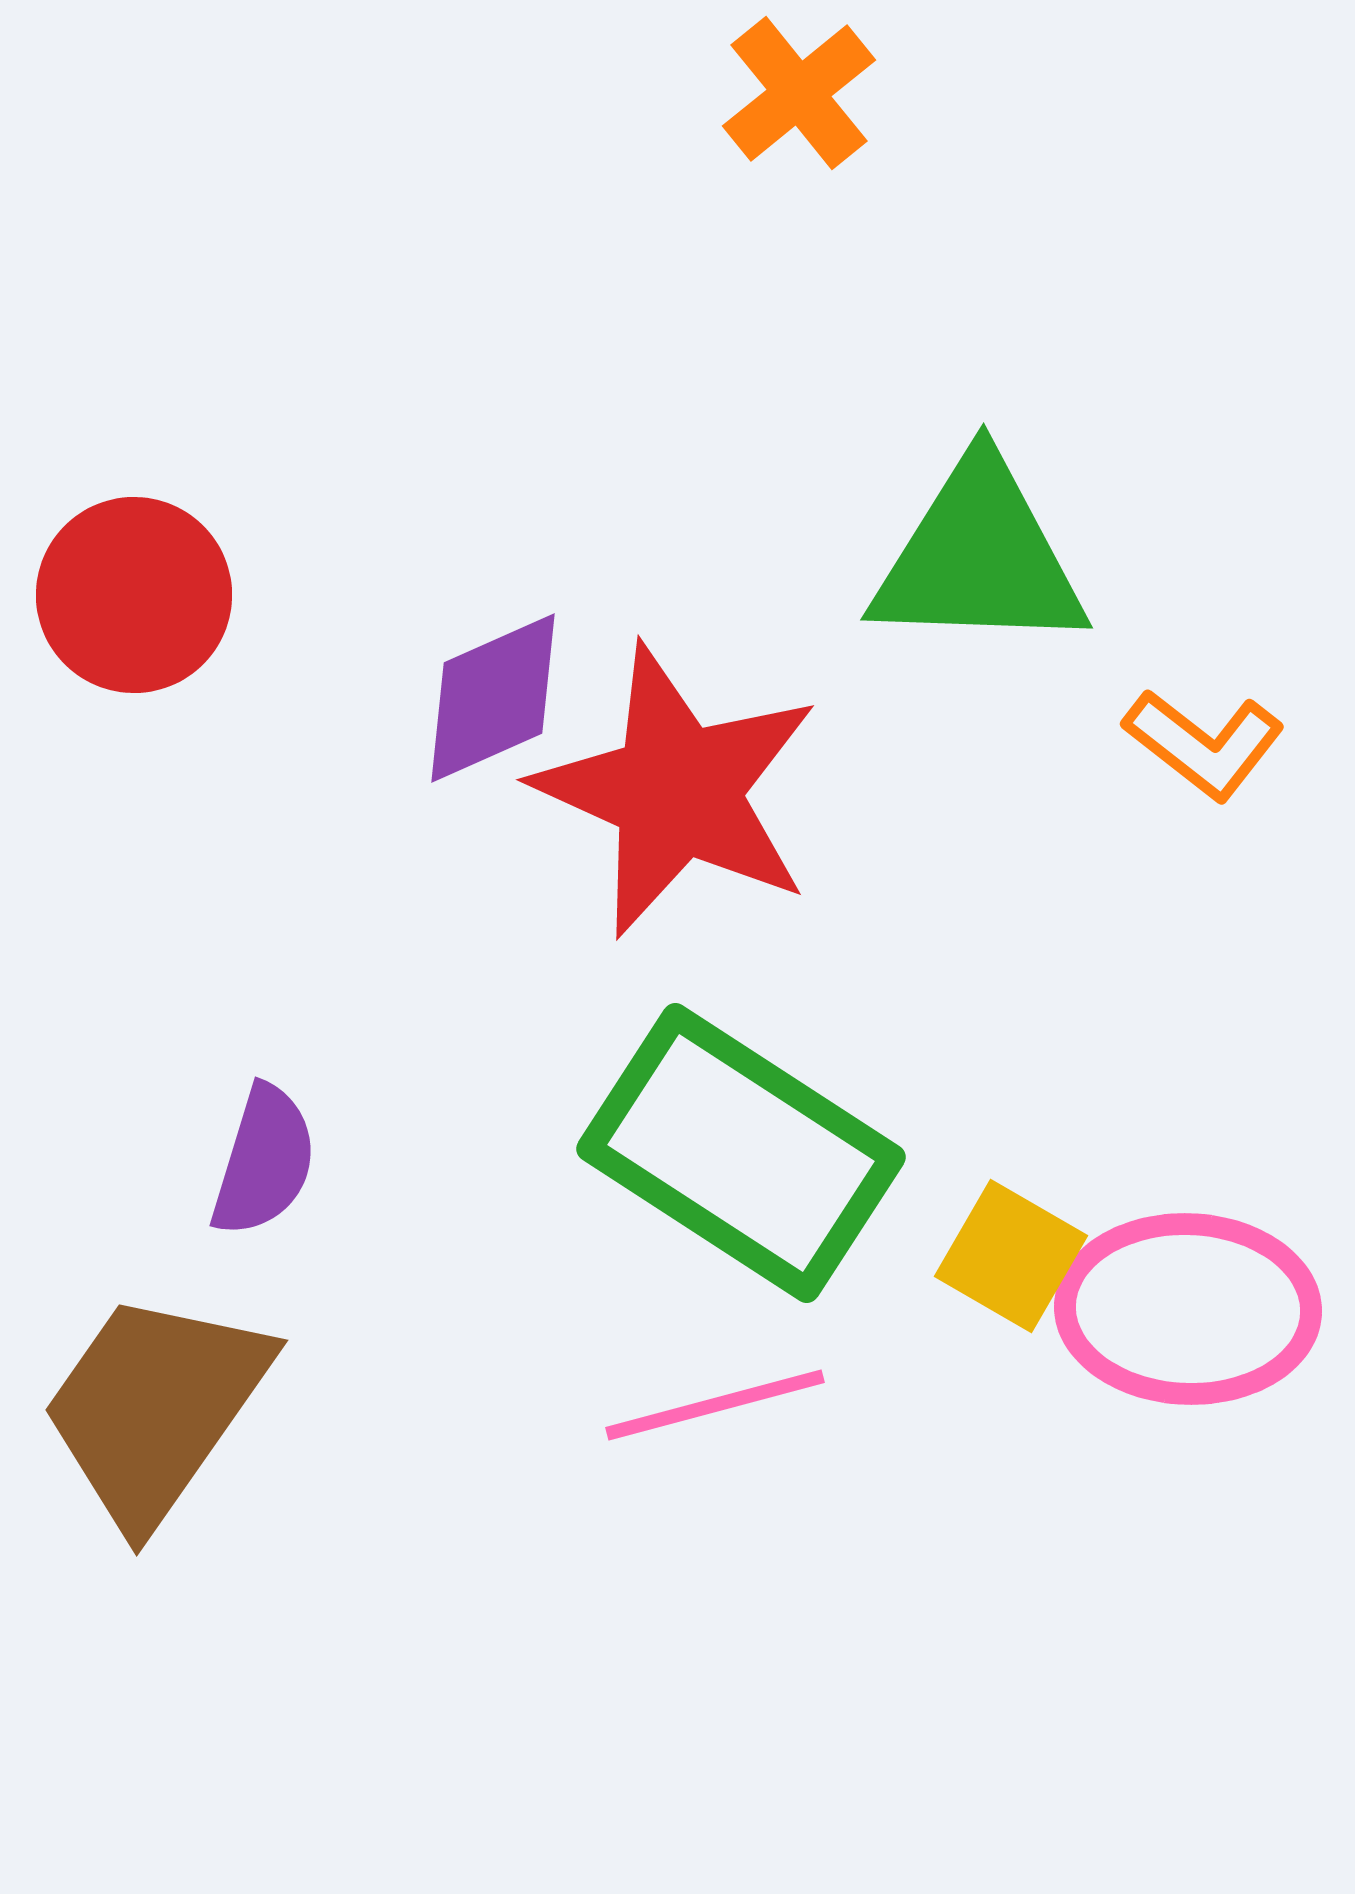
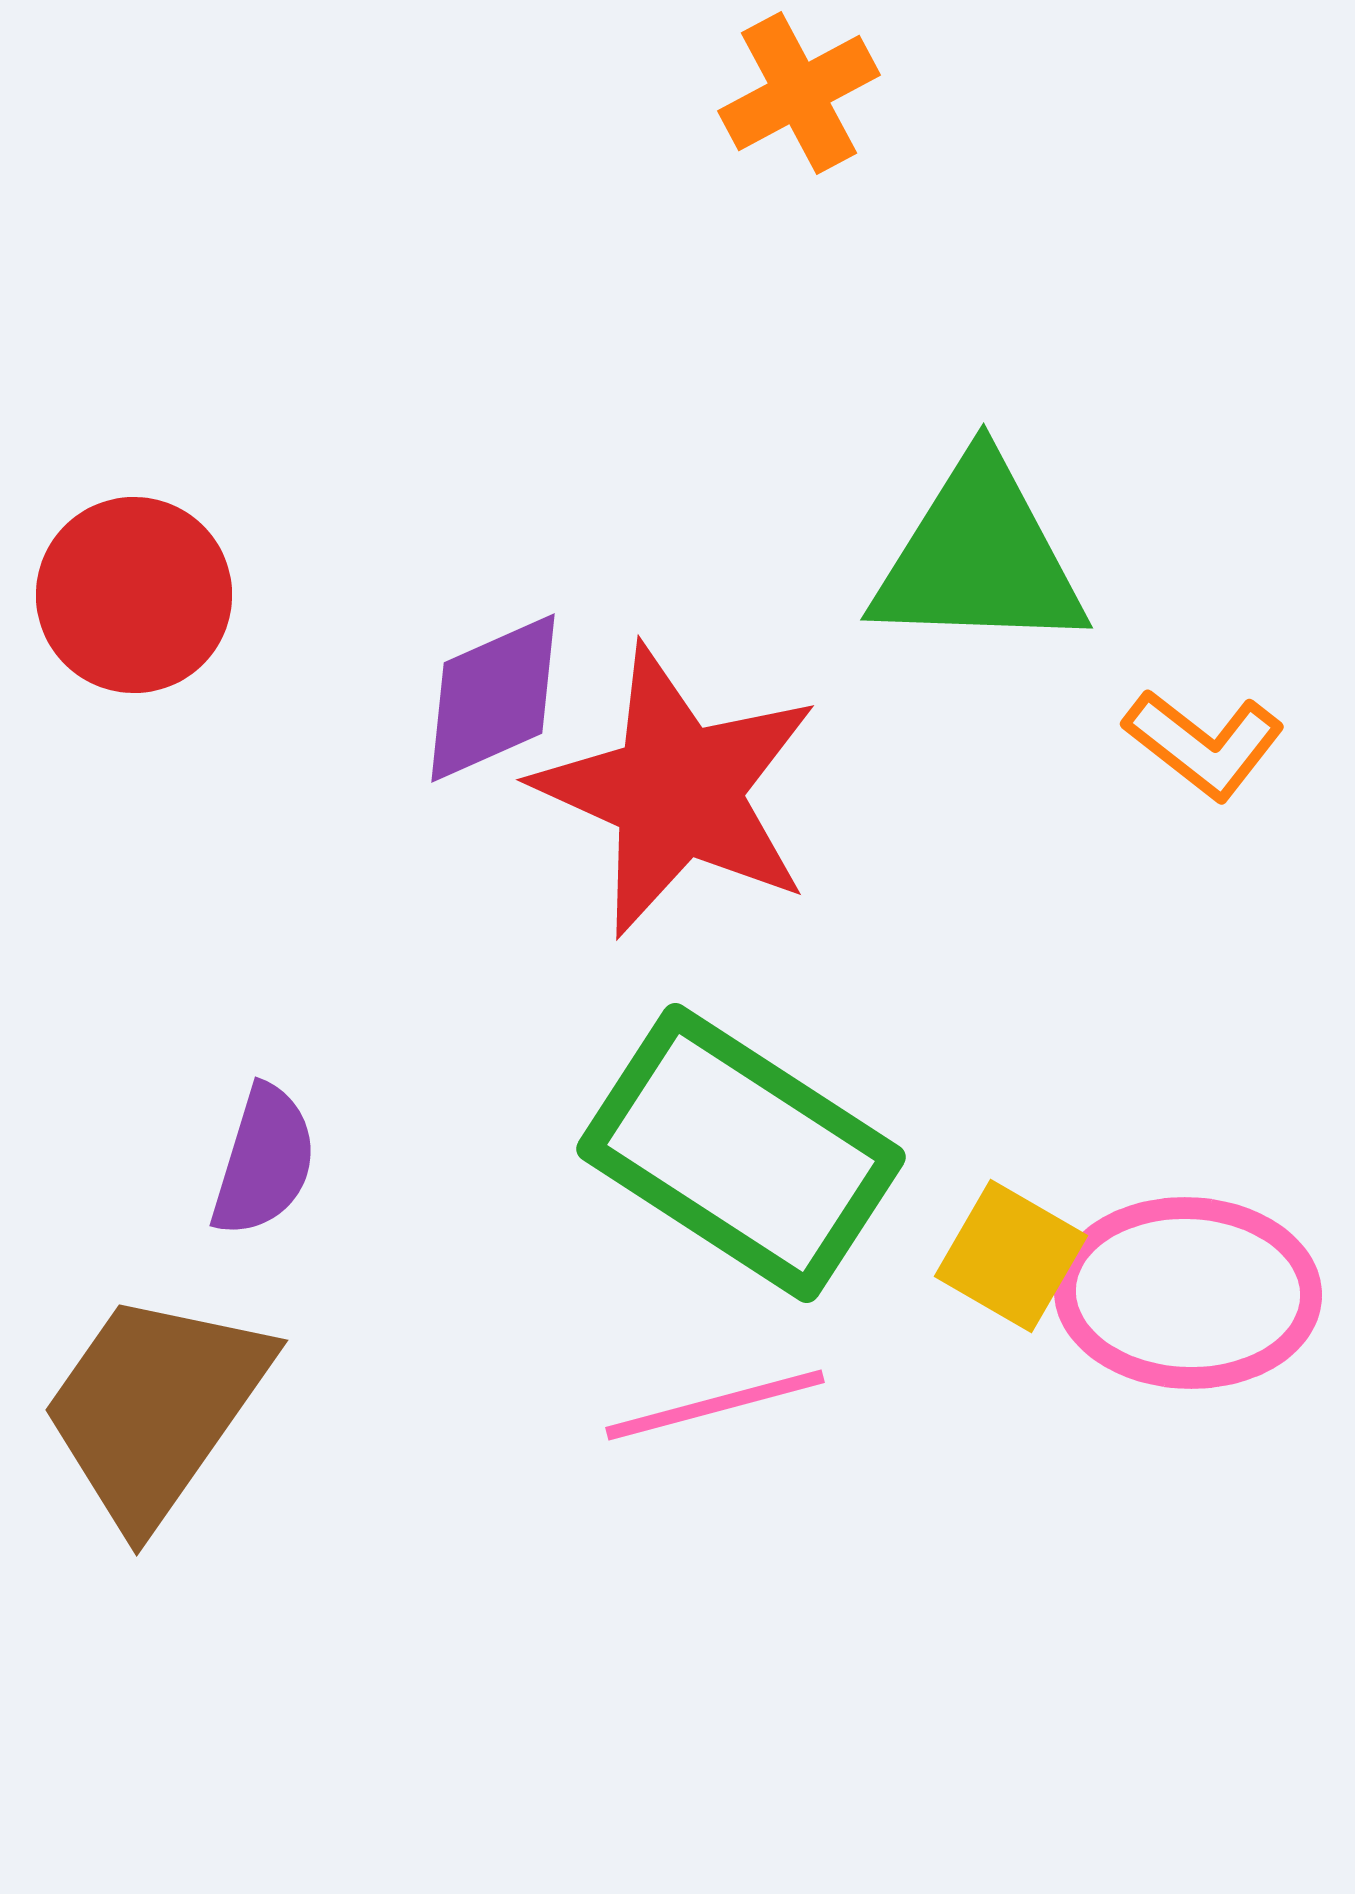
orange cross: rotated 11 degrees clockwise
pink ellipse: moved 16 px up
